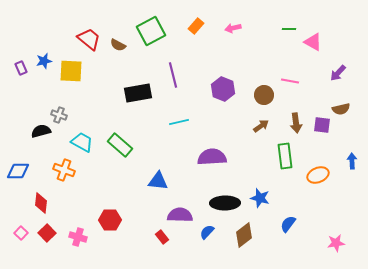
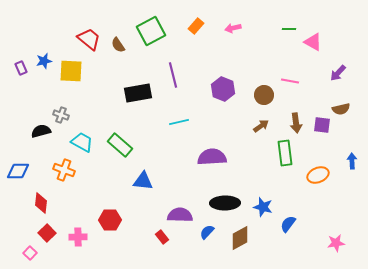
brown semicircle at (118, 45): rotated 28 degrees clockwise
gray cross at (59, 115): moved 2 px right
green rectangle at (285, 156): moved 3 px up
blue triangle at (158, 181): moved 15 px left
blue star at (260, 198): moved 3 px right, 9 px down
pink square at (21, 233): moved 9 px right, 20 px down
brown diamond at (244, 235): moved 4 px left, 3 px down; rotated 10 degrees clockwise
pink cross at (78, 237): rotated 18 degrees counterclockwise
